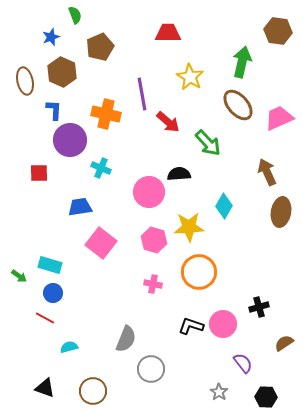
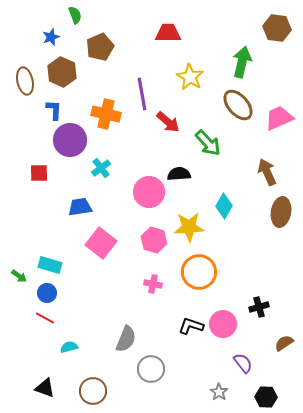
brown hexagon at (278, 31): moved 1 px left, 3 px up
cyan cross at (101, 168): rotated 30 degrees clockwise
blue circle at (53, 293): moved 6 px left
